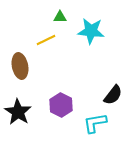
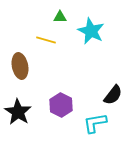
cyan star: rotated 20 degrees clockwise
yellow line: rotated 42 degrees clockwise
